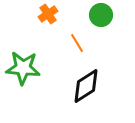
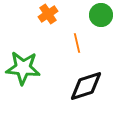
orange line: rotated 18 degrees clockwise
black diamond: rotated 15 degrees clockwise
